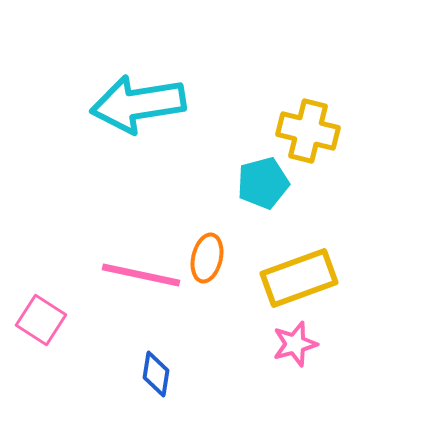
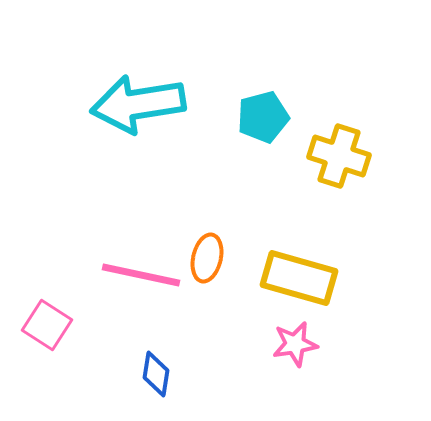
yellow cross: moved 31 px right, 25 px down; rotated 4 degrees clockwise
cyan pentagon: moved 66 px up
yellow rectangle: rotated 36 degrees clockwise
pink square: moved 6 px right, 5 px down
pink star: rotated 6 degrees clockwise
